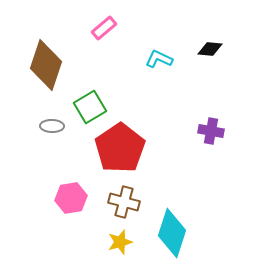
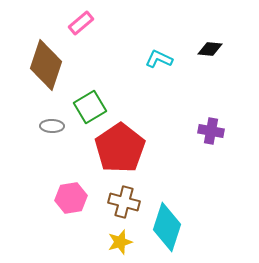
pink rectangle: moved 23 px left, 5 px up
cyan diamond: moved 5 px left, 6 px up
